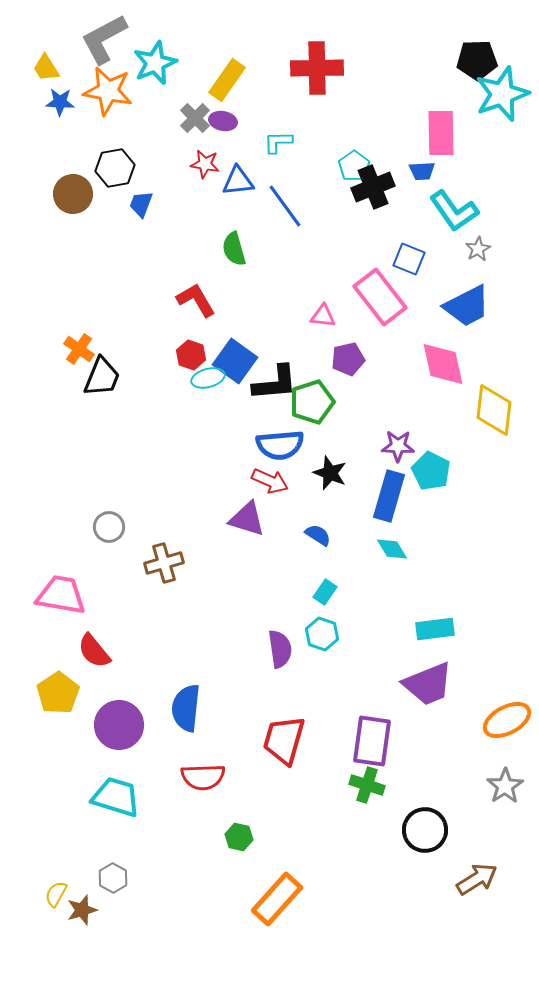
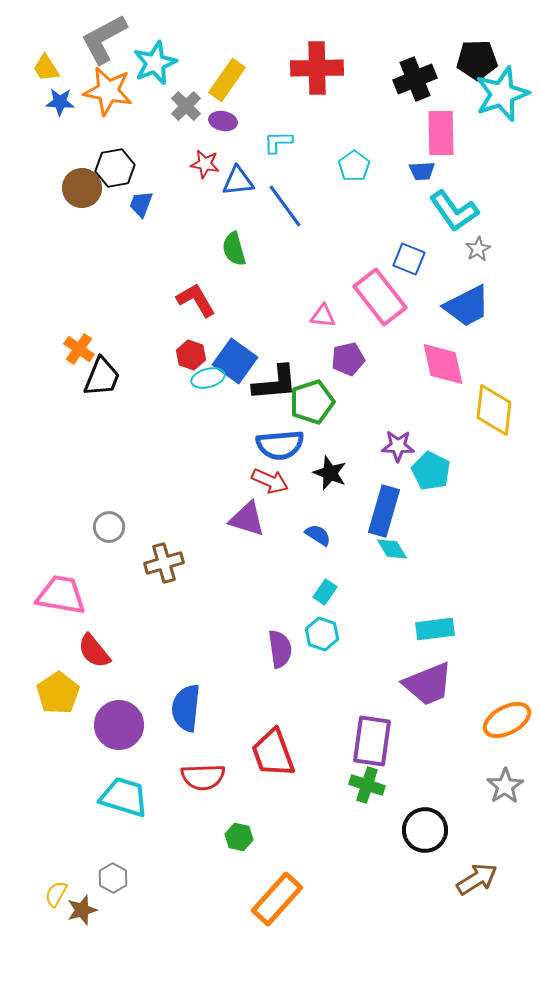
gray cross at (195, 118): moved 9 px left, 12 px up
black cross at (373, 187): moved 42 px right, 108 px up
brown circle at (73, 194): moved 9 px right, 6 px up
blue rectangle at (389, 496): moved 5 px left, 15 px down
red trapezoid at (284, 740): moved 11 px left, 13 px down; rotated 36 degrees counterclockwise
cyan trapezoid at (116, 797): moved 8 px right
